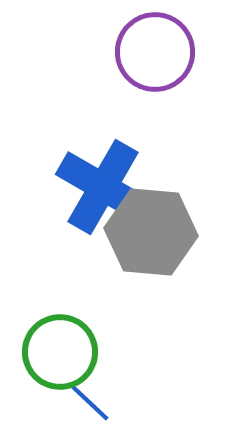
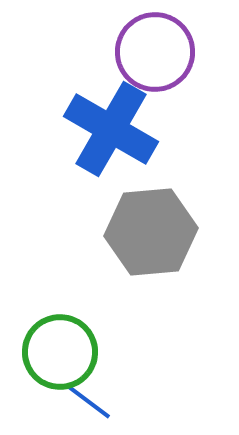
blue cross: moved 8 px right, 58 px up
gray hexagon: rotated 10 degrees counterclockwise
blue line: rotated 6 degrees counterclockwise
